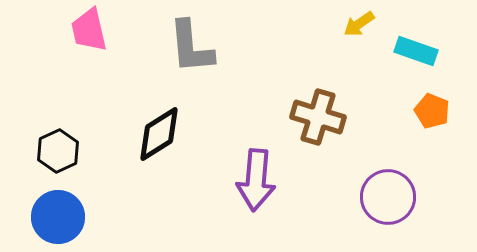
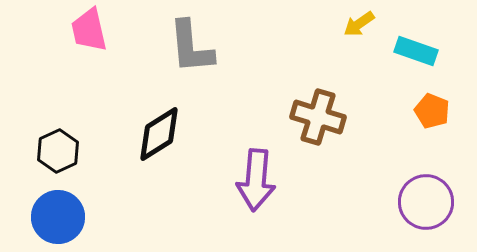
purple circle: moved 38 px right, 5 px down
